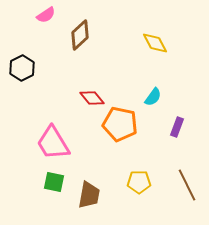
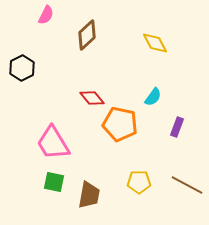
pink semicircle: rotated 30 degrees counterclockwise
brown diamond: moved 7 px right
brown line: rotated 36 degrees counterclockwise
